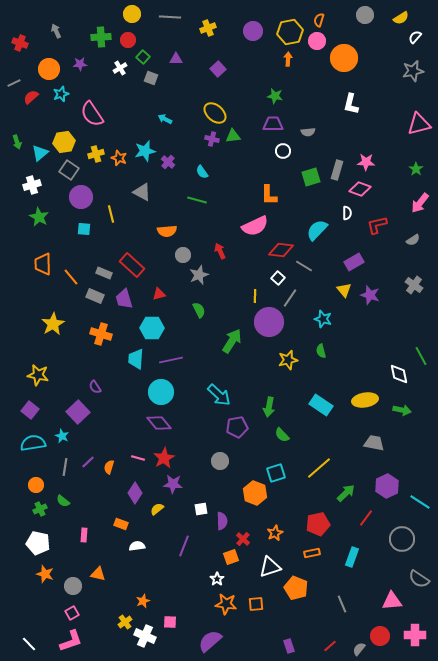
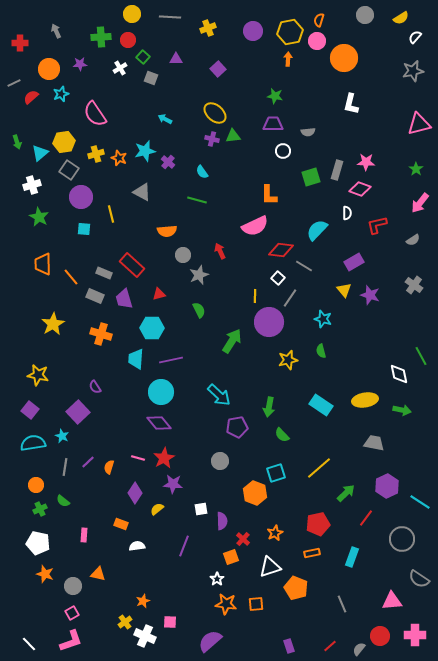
red cross at (20, 43): rotated 21 degrees counterclockwise
pink semicircle at (92, 114): moved 3 px right
